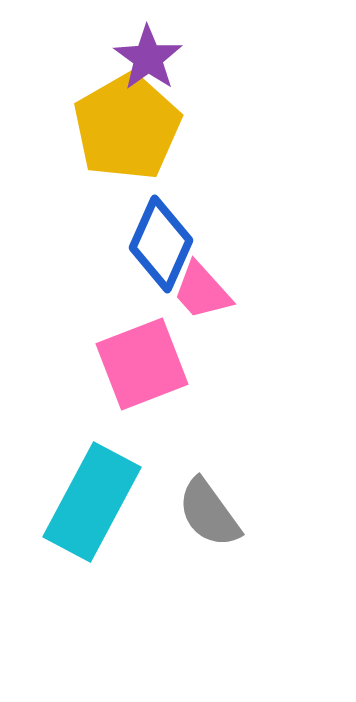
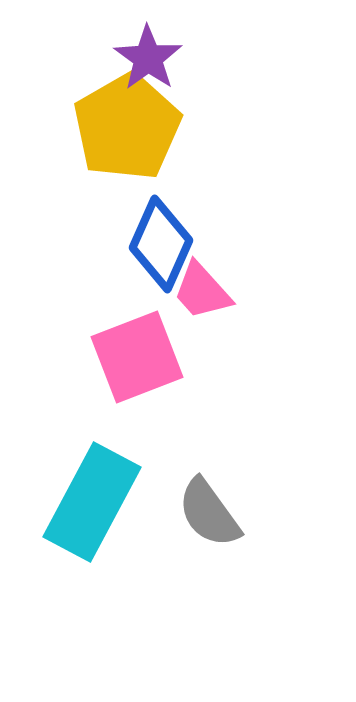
pink square: moved 5 px left, 7 px up
